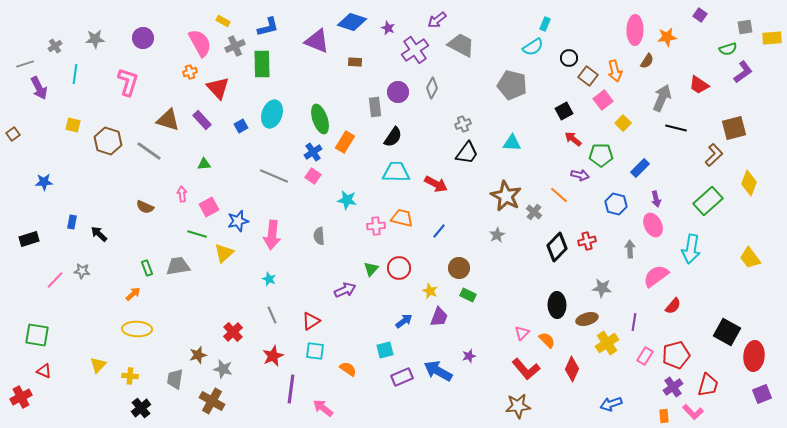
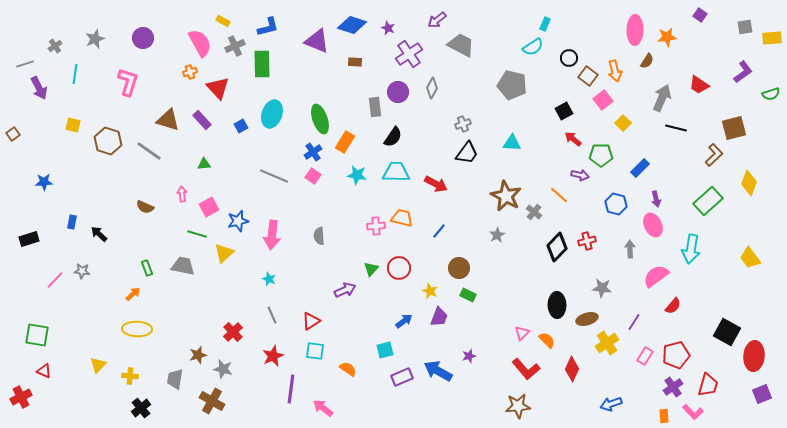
blue diamond at (352, 22): moved 3 px down
gray star at (95, 39): rotated 18 degrees counterclockwise
green semicircle at (728, 49): moved 43 px right, 45 px down
purple cross at (415, 50): moved 6 px left, 4 px down
cyan star at (347, 200): moved 10 px right, 25 px up
gray trapezoid at (178, 266): moved 5 px right; rotated 20 degrees clockwise
purple line at (634, 322): rotated 24 degrees clockwise
